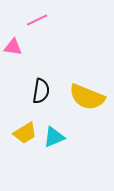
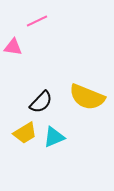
pink line: moved 1 px down
black semicircle: moved 11 px down; rotated 35 degrees clockwise
